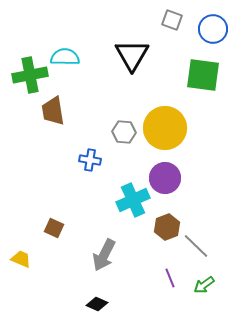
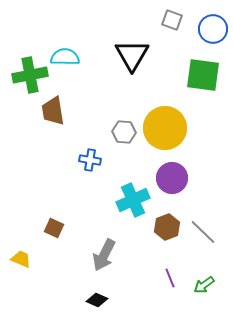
purple circle: moved 7 px right
gray line: moved 7 px right, 14 px up
black diamond: moved 4 px up
